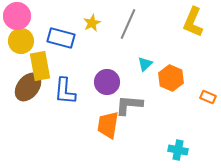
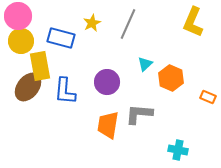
pink circle: moved 1 px right
gray L-shape: moved 10 px right, 9 px down
